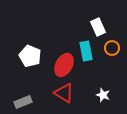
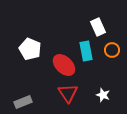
orange circle: moved 2 px down
white pentagon: moved 7 px up
red ellipse: rotated 75 degrees counterclockwise
red triangle: moved 4 px right; rotated 25 degrees clockwise
